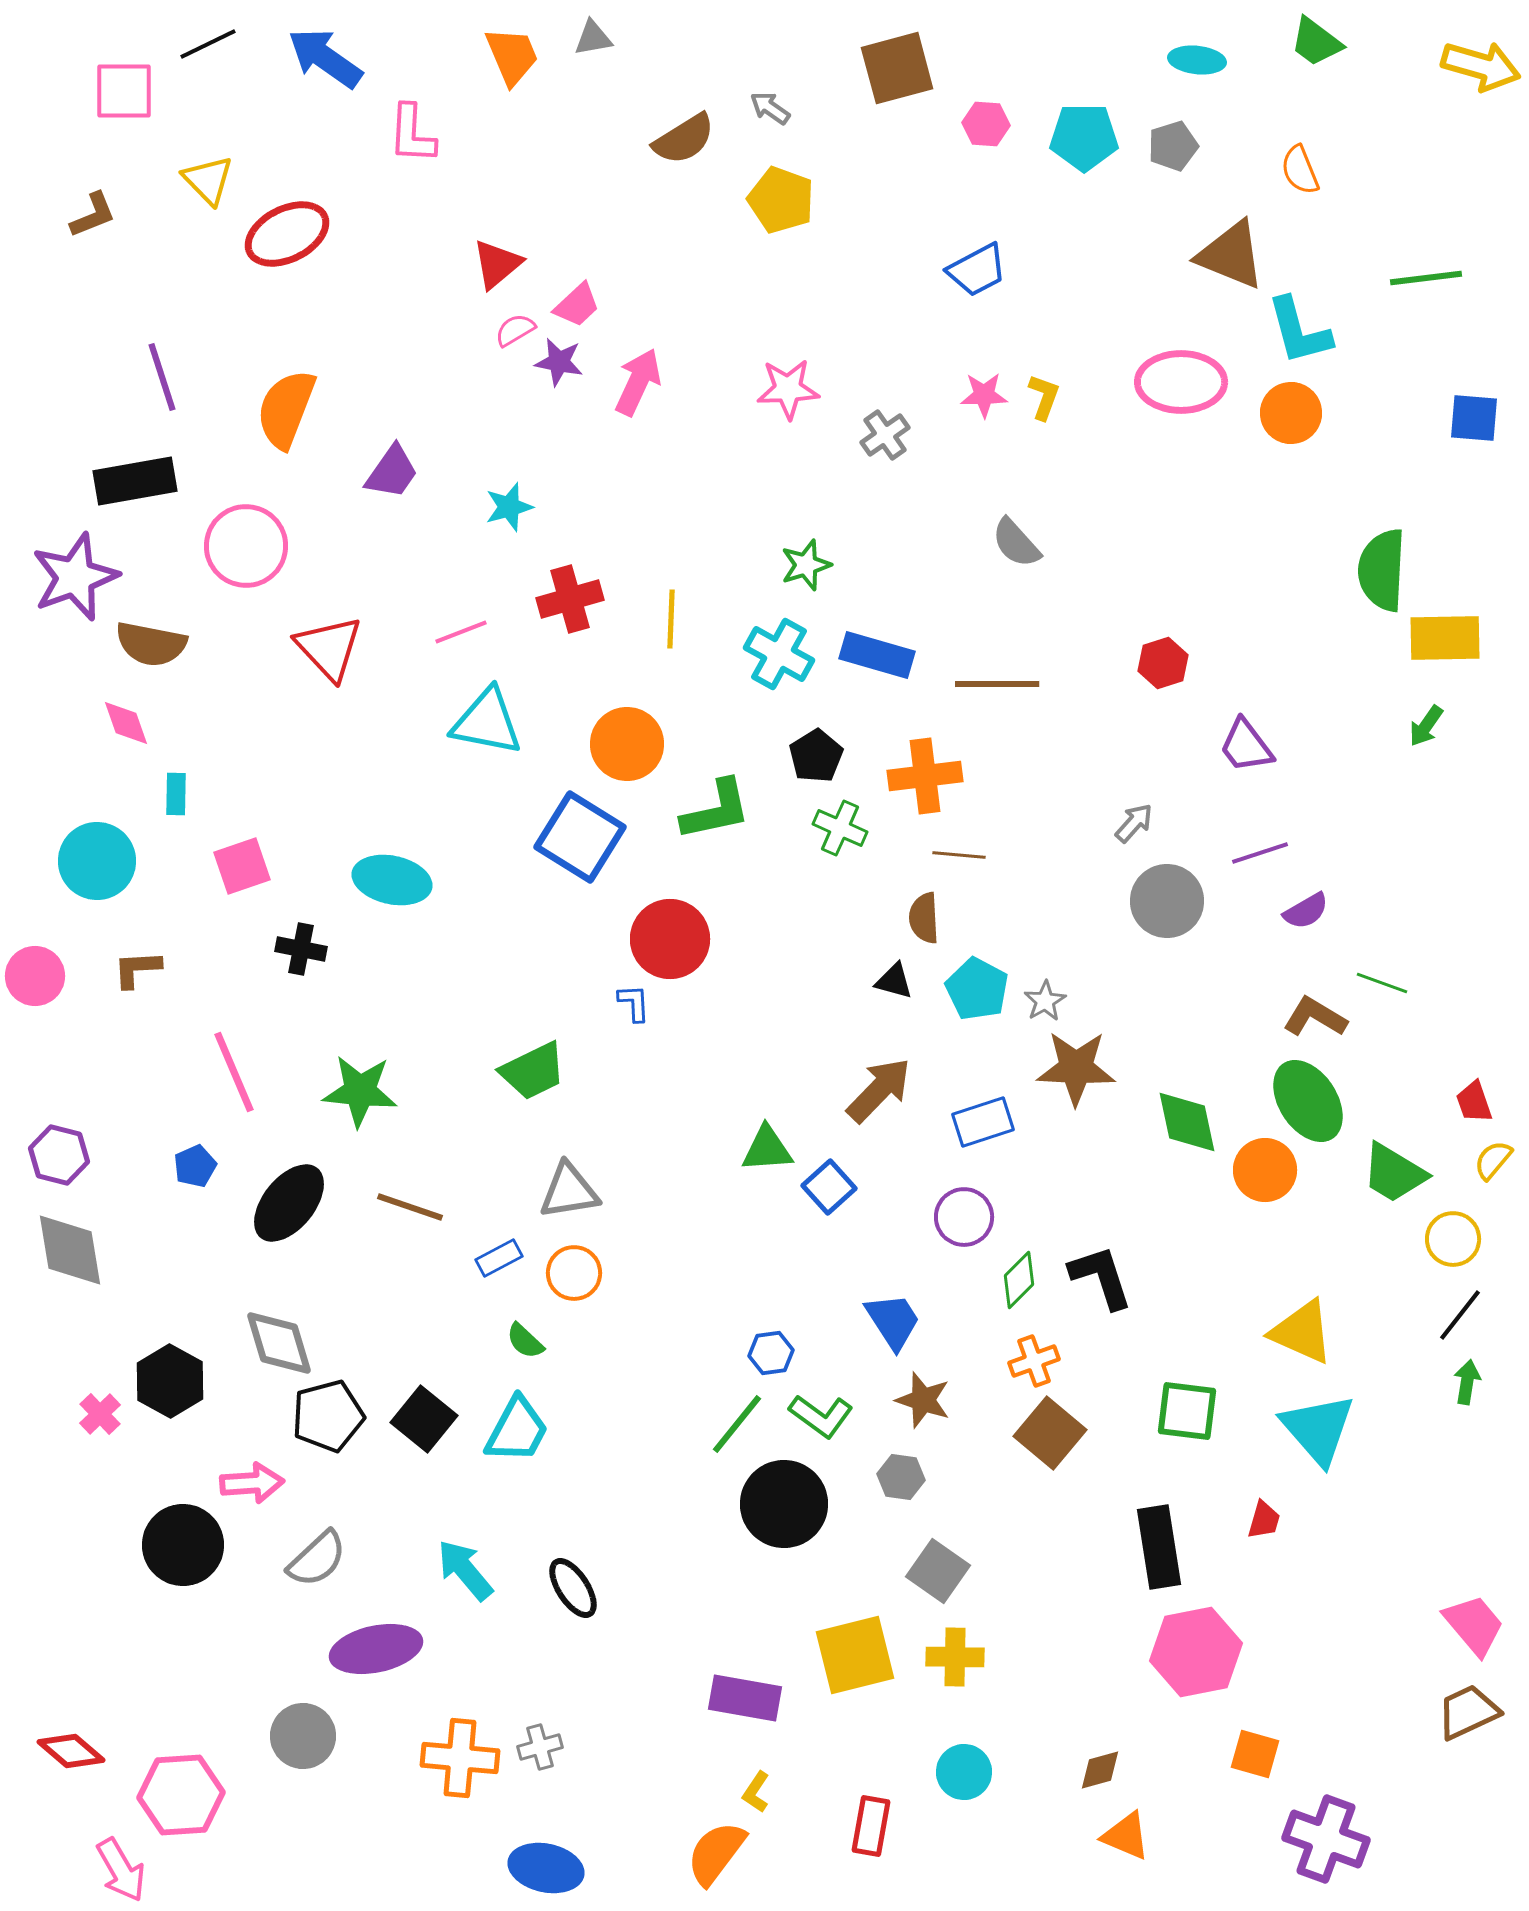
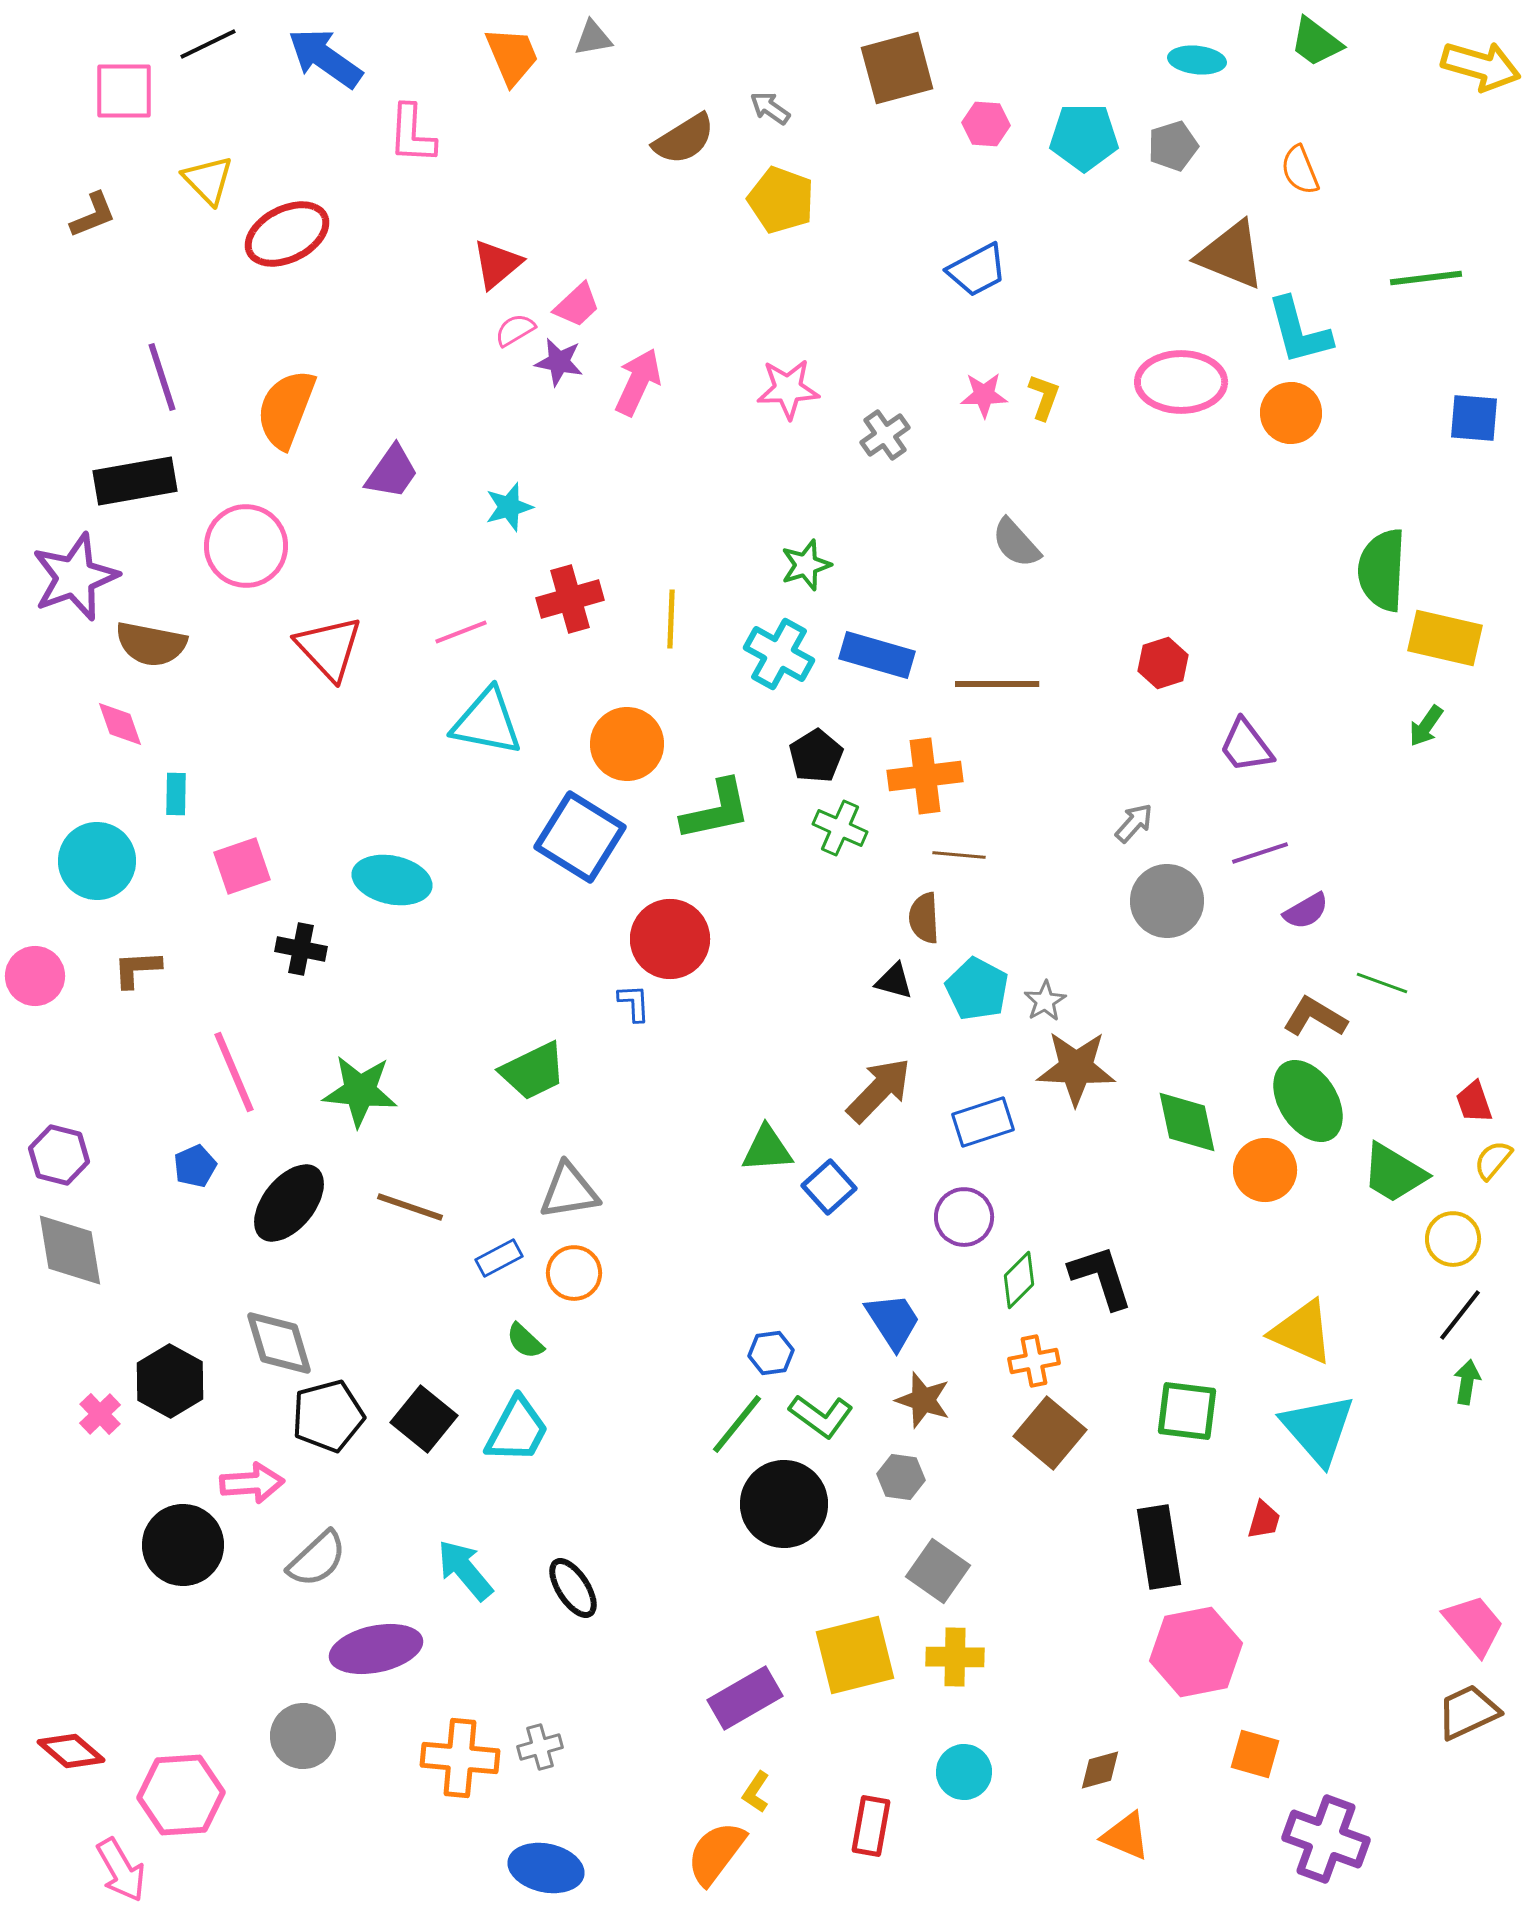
yellow rectangle at (1445, 638): rotated 14 degrees clockwise
pink diamond at (126, 723): moved 6 px left, 1 px down
orange cross at (1034, 1361): rotated 9 degrees clockwise
purple rectangle at (745, 1698): rotated 40 degrees counterclockwise
